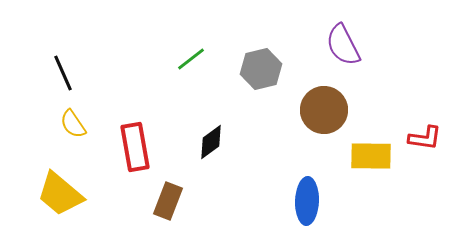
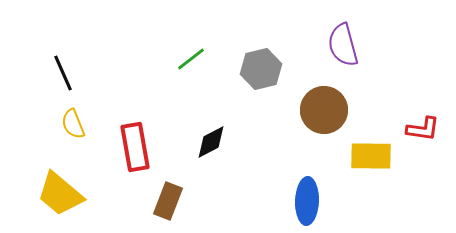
purple semicircle: rotated 12 degrees clockwise
yellow semicircle: rotated 12 degrees clockwise
red L-shape: moved 2 px left, 9 px up
black diamond: rotated 9 degrees clockwise
